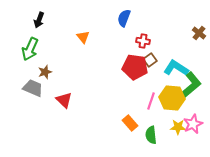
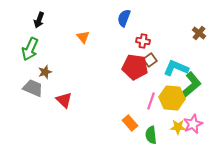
cyan L-shape: rotated 10 degrees counterclockwise
